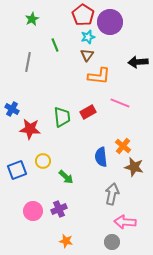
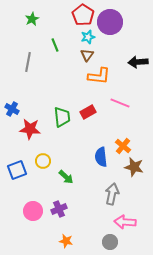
gray circle: moved 2 px left
